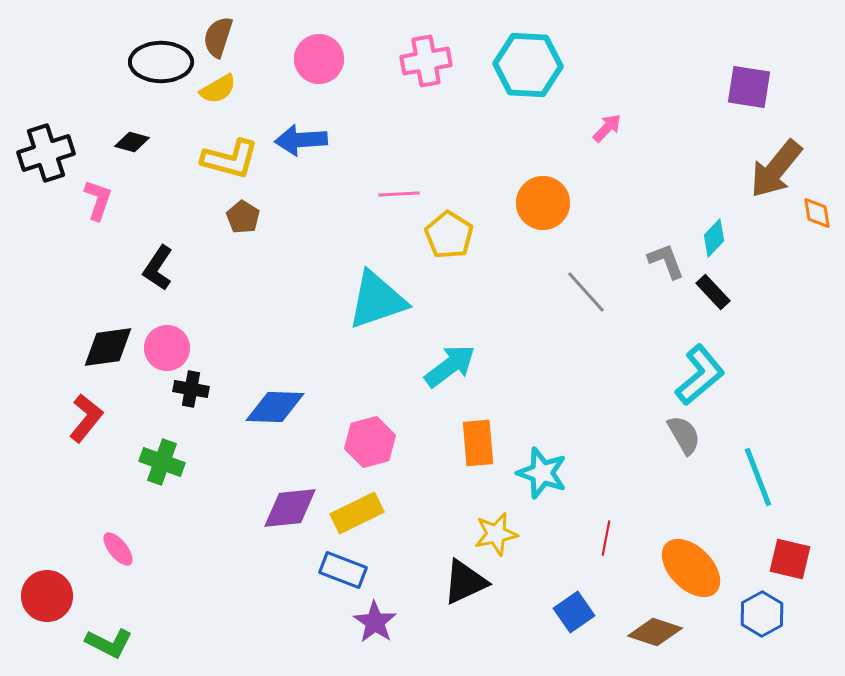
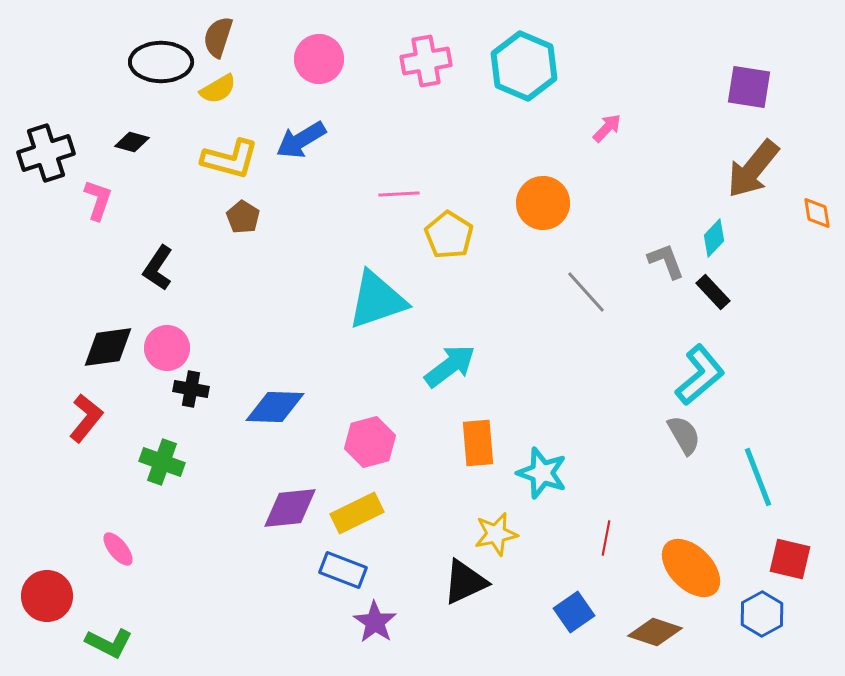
cyan hexagon at (528, 65): moved 4 px left, 1 px down; rotated 20 degrees clockwise
blue arrow at (301, 140): rotated 27 degrees counterclockwise
brown arrow at (776, 169): moved 23 px left
